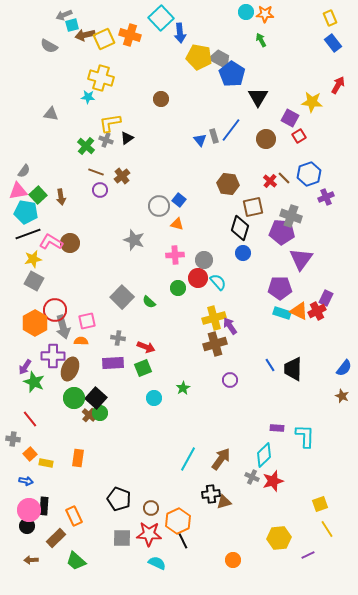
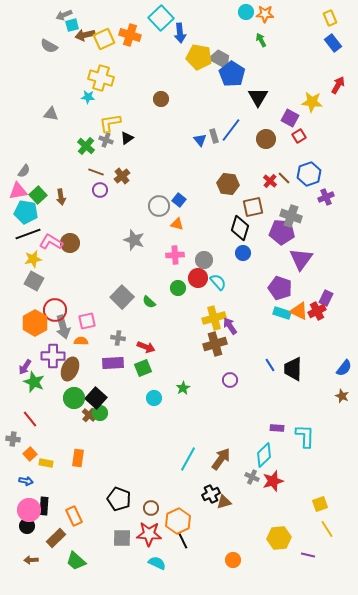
purple pentagon at (280, 288): rotated 20 degrees clockwise
black cross at (211, 494): rotated 18 degrees counterclockwise
purple line at (308, 555): rotated 40 degrees clockwise
